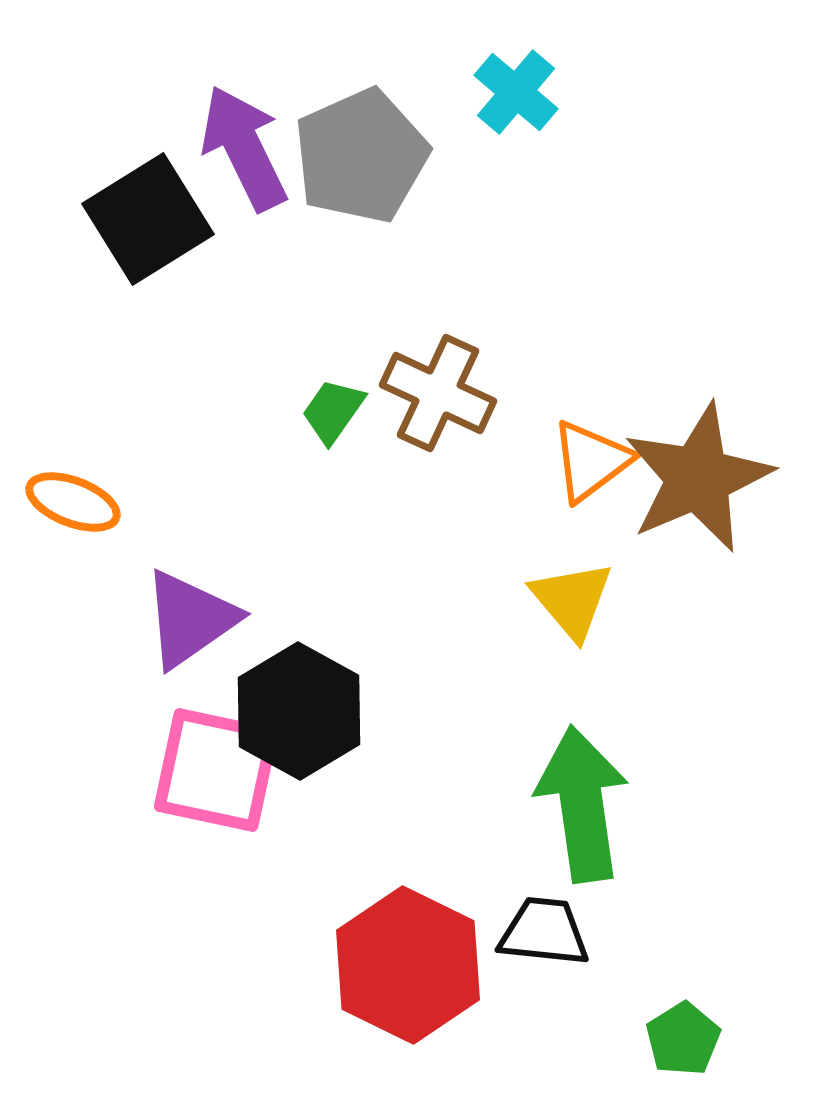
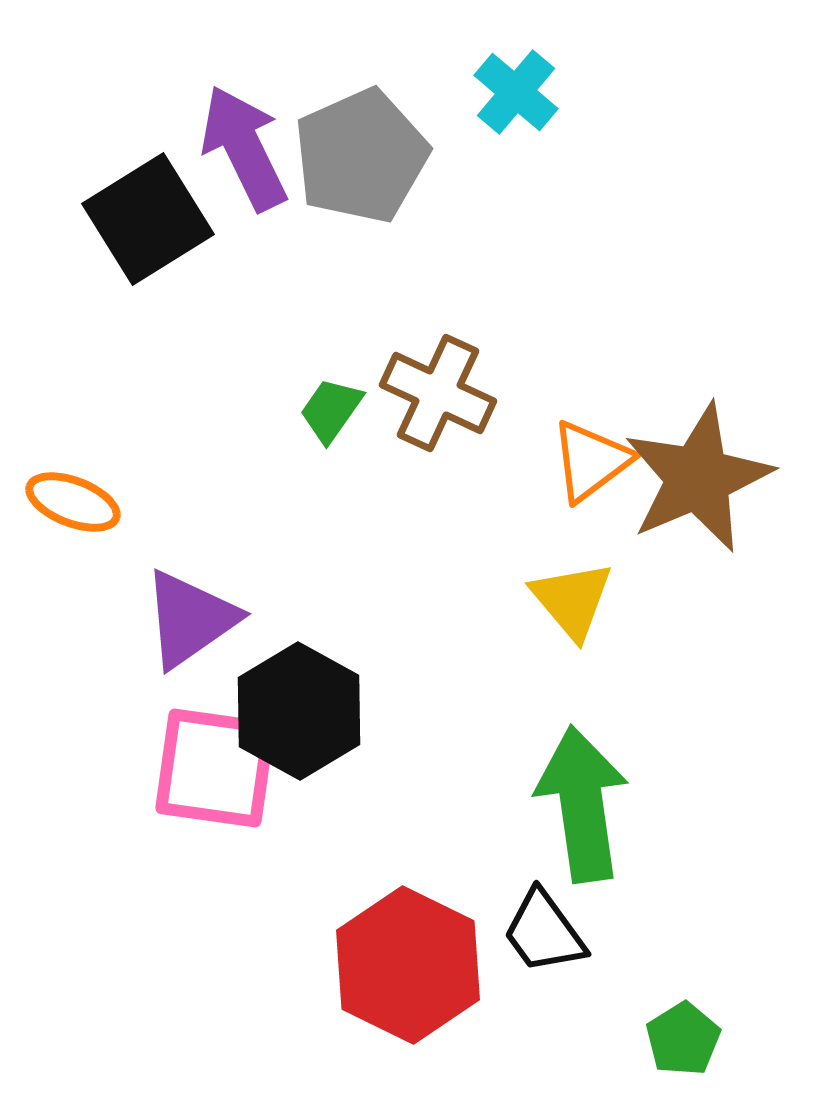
green trapezoid: moved 2 px left, 1 px up
pink square: moved 1 px left, 2 px up; rotated 4 degrees counterclockwise
black trapezoid: rotated 132 degrees counterclockwise
